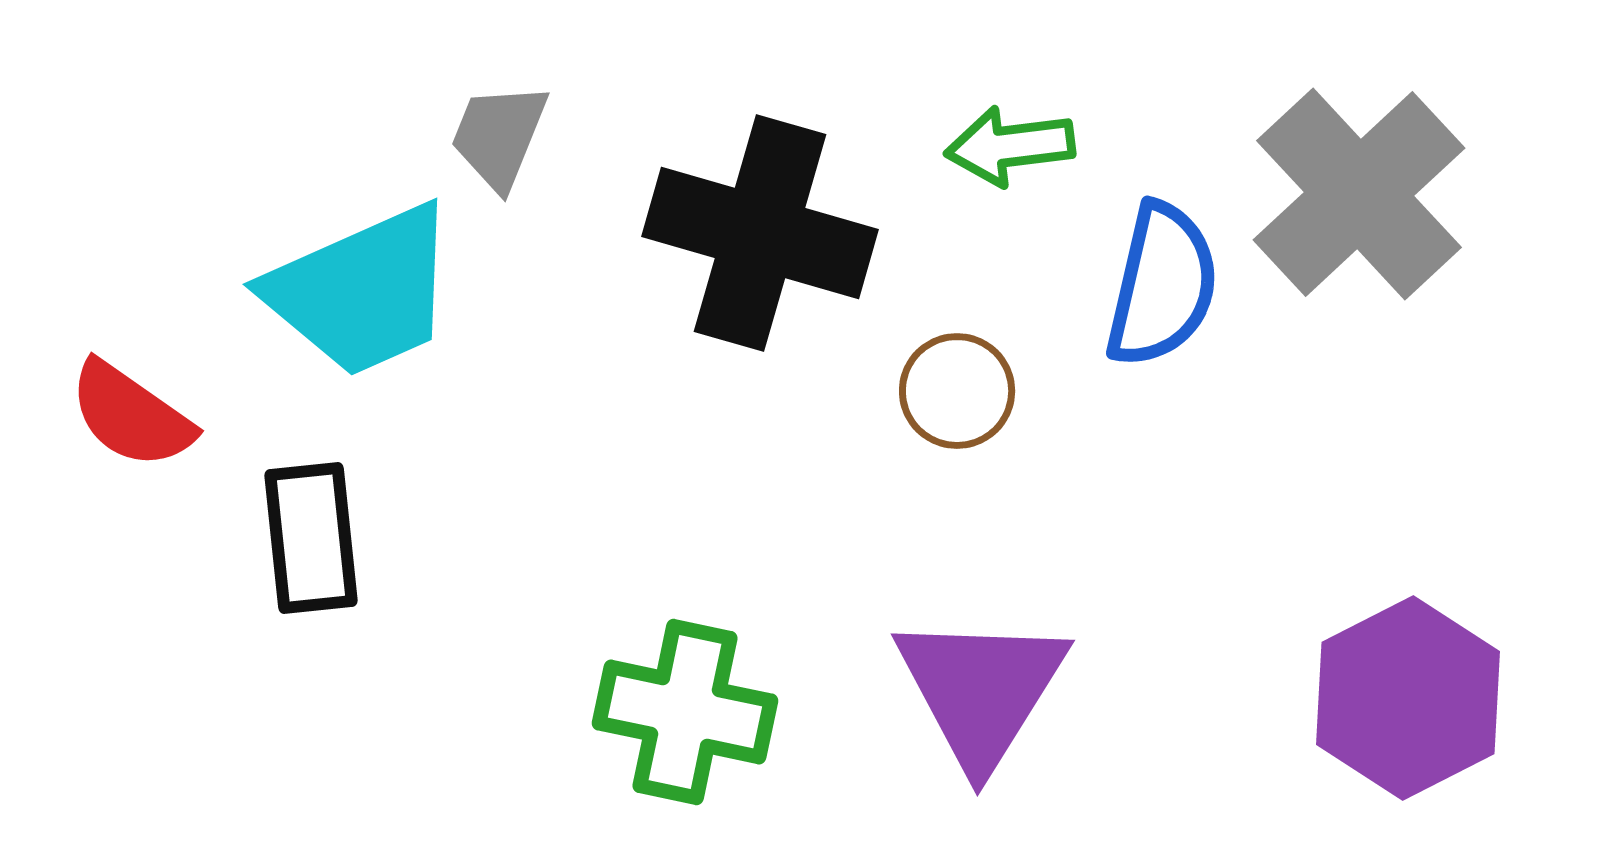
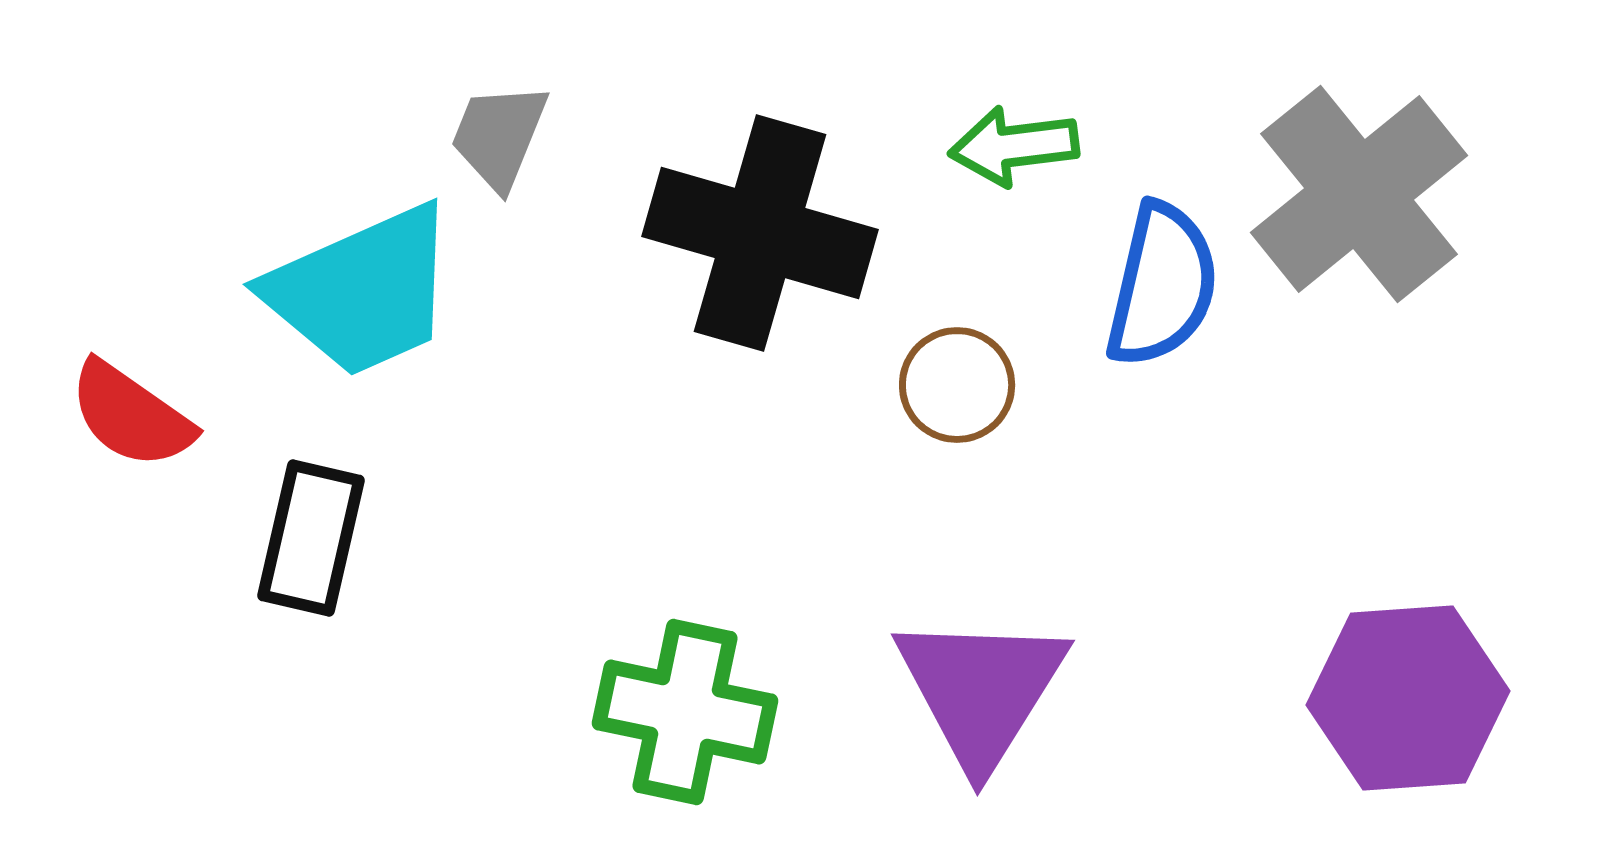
green arrow: moved 4 px right
gray cross: rotated 4 degrees clockwise
brown circle: moved 6 px up
black rectangle: rotated 19 degrees clockwise
purple hexagon: rotated 23 degrees clockwise
